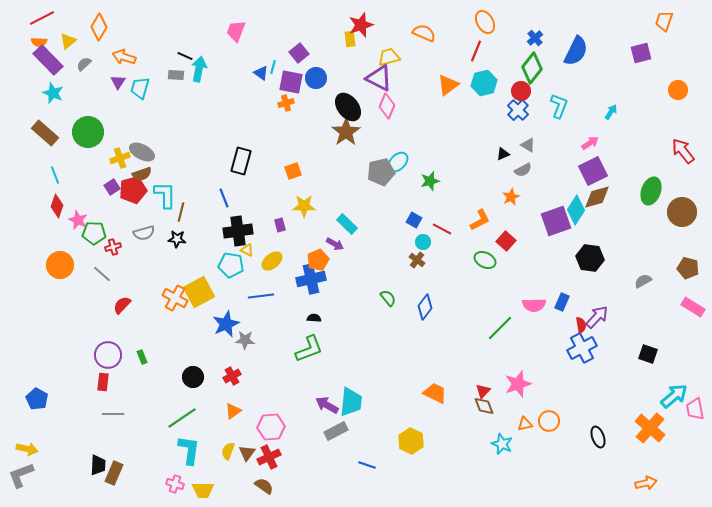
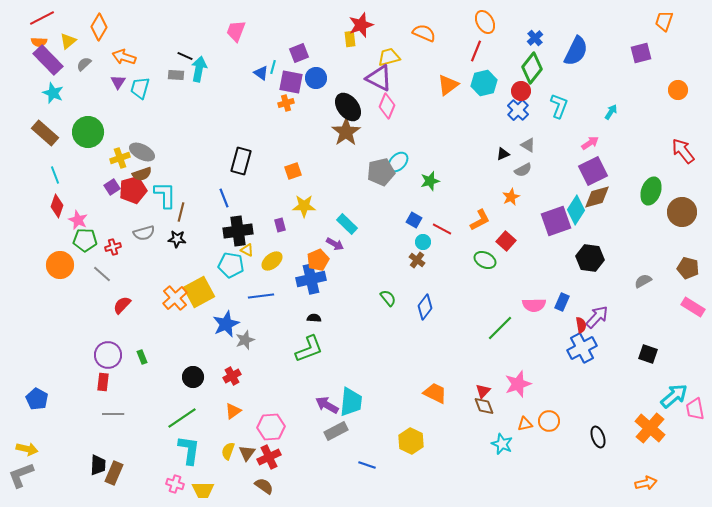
purple square at (299, 53): rotated 18 degrees clockwise
green pentagon at (94, 233): moved 9 px left, 7 px down
orange cross at (175, 298): rotated 20 degrees clockwise
gray star at (245, 340): rotated 24 degrees counterclockwise
